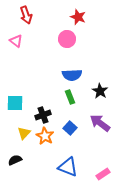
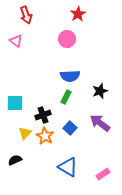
red star: moved 3 px up; rotated 21 degrees clockwise
blue semicircle: moved 2 px left, 1 px down
black star: rotated 21 degrees clockwise
green rectangle: moved 4 px left; rotated 48 degrees clockwise
yellow triangle: moved 1 px right
blue triangle: rotated 10 degrees clockwise
